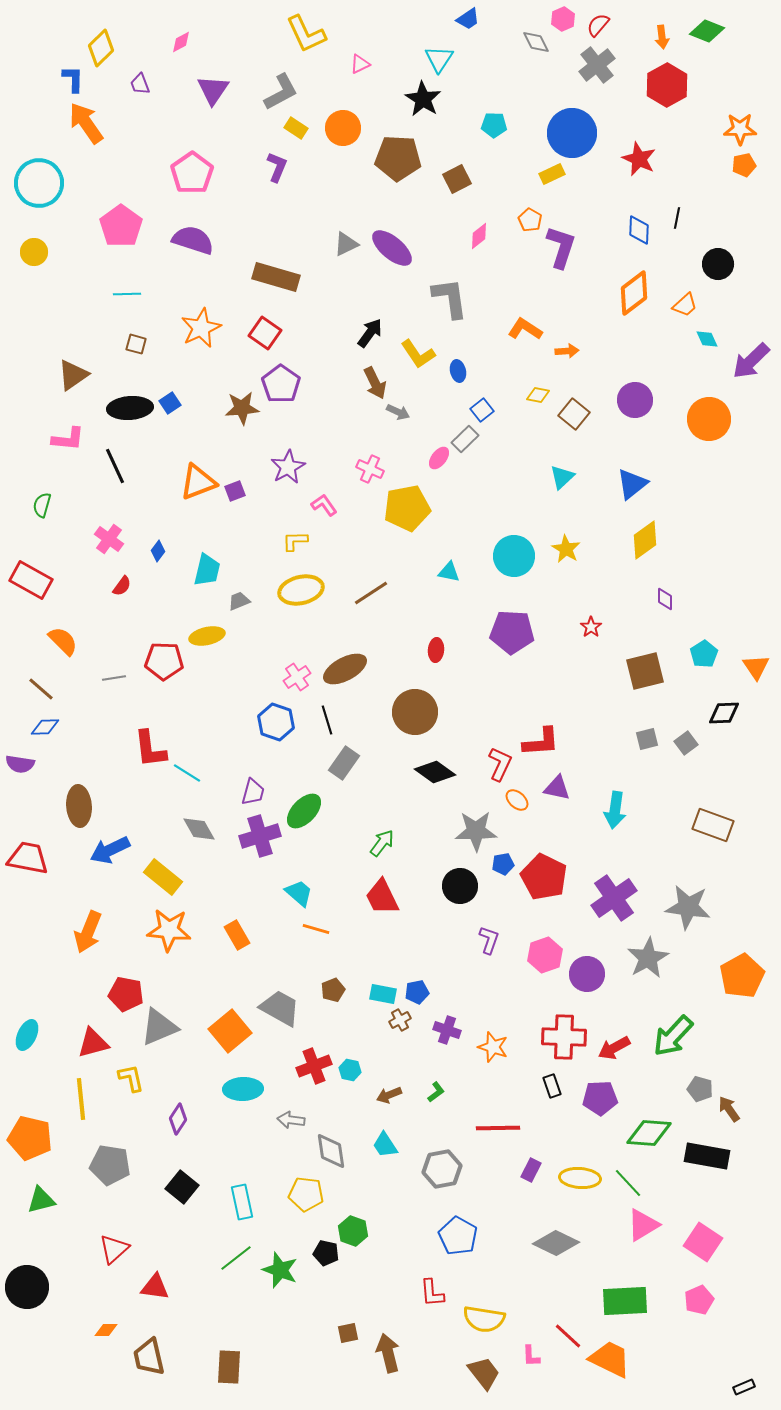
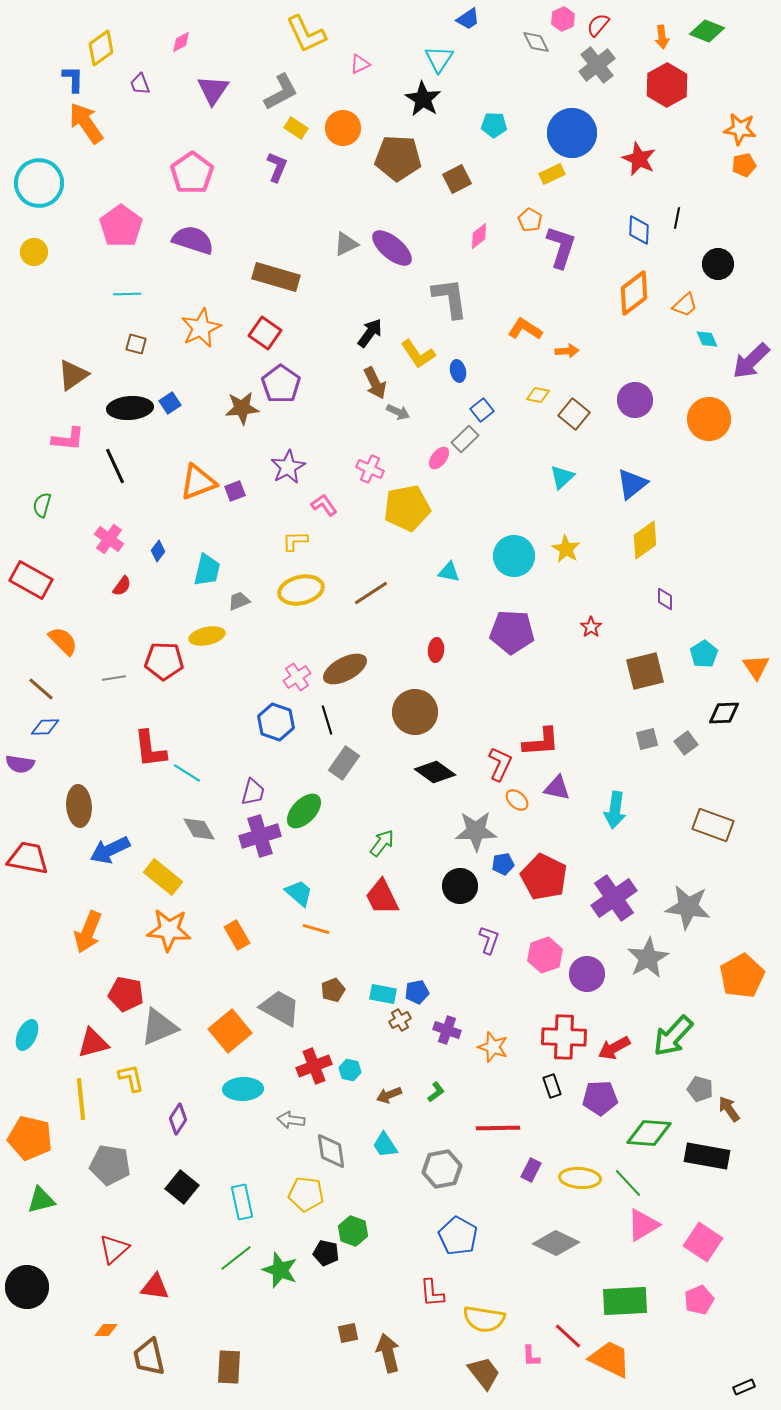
yellow diamond at (101, 48): rotated 9 degrees clockwise
orange star at (740, 129): rotated 8 degrees clockwise
